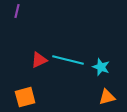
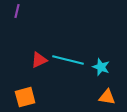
orange triangle: rotated 24 degrees clockwise
